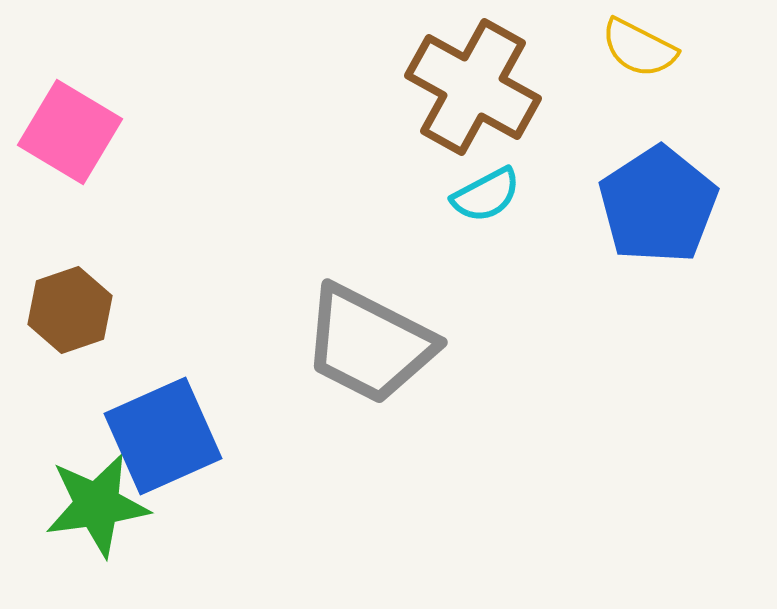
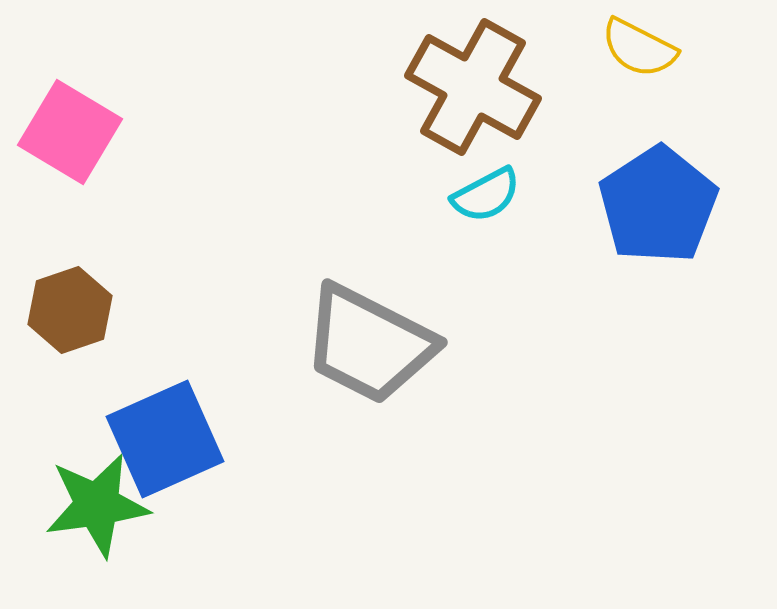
blue square: moved 2 px right, 3 px down
